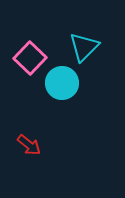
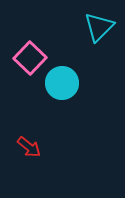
cyan triangle: moved 15 px right, 20 px up
red arrow: moved 2 px down
